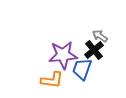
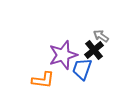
gray arrow: moved 1 px right
purple star: rotated 12 degrees counterclockwise
orange L-shape: moved 9 px left
